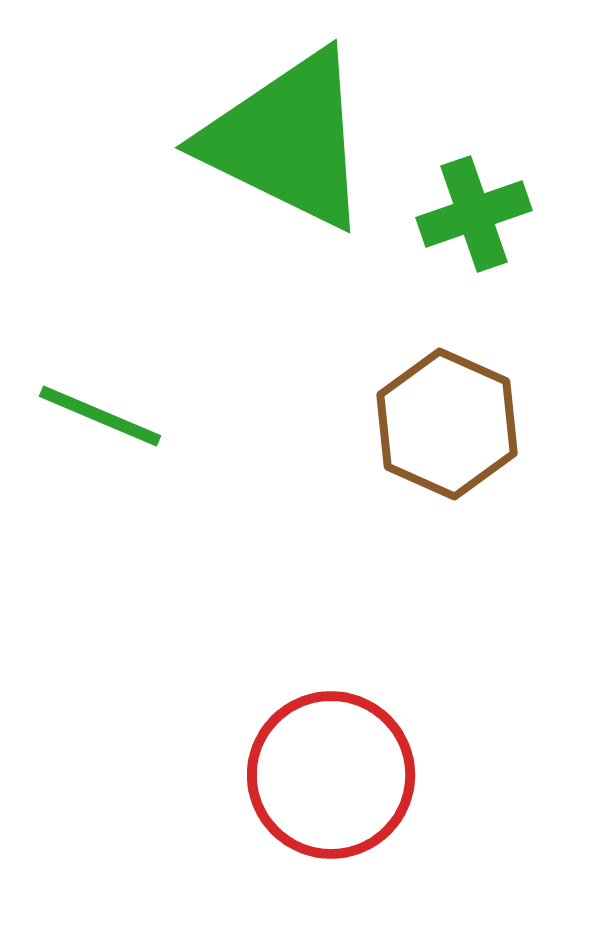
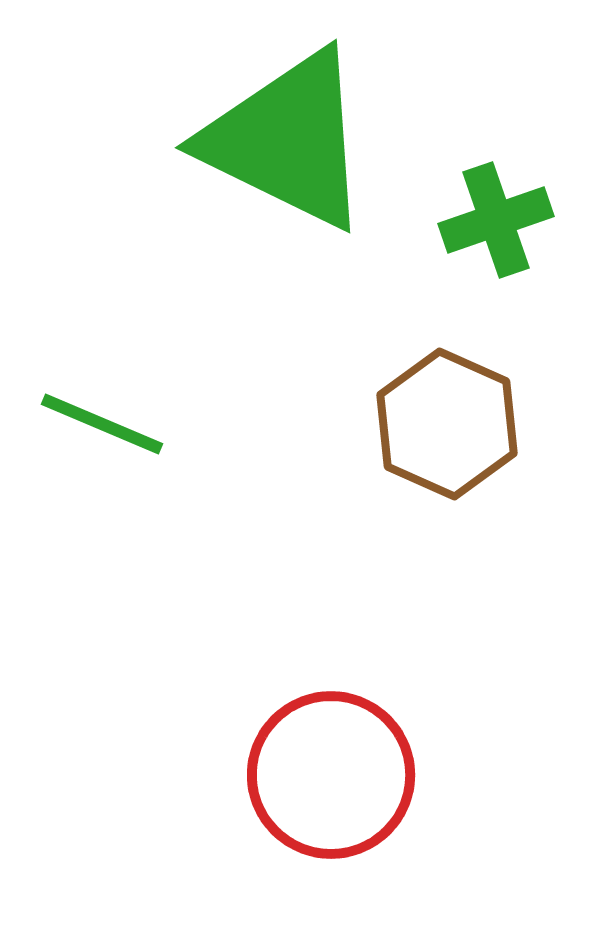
green cross: moved 22 px right, 6 px down
green line: moved 2 px right, 8 px down
